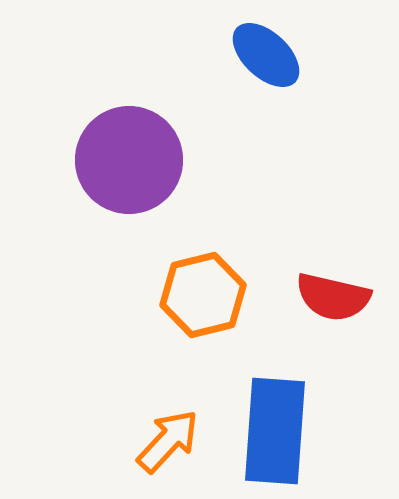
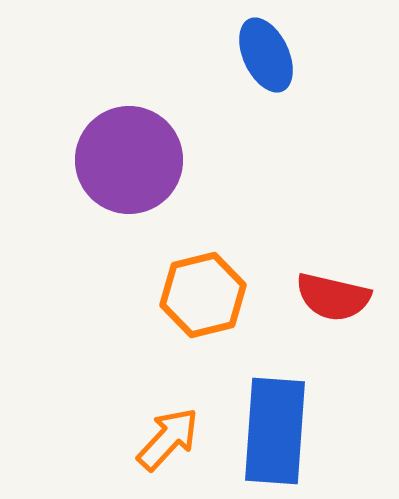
blue ellipse: rotated 22 degrees clockwise
orange arrow: moved 2 px up
